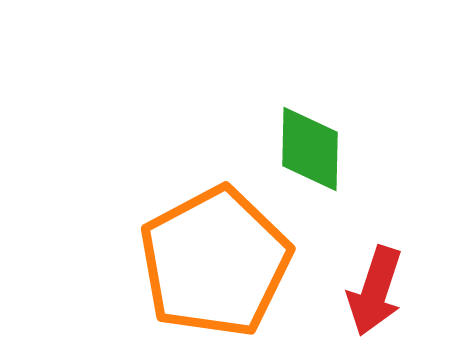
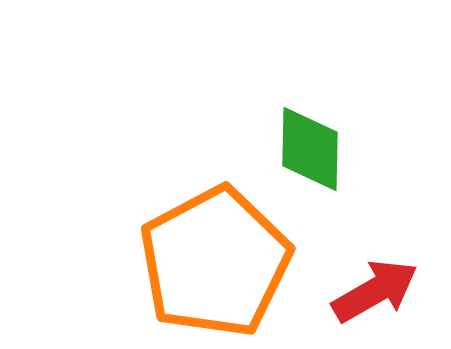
red arrow: rotated 138 degrees counterclockwise
